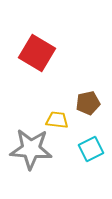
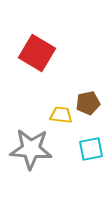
yellow trapezoid: moved 4 px right, 5 px up
cyan square: rotated 15 degrees clockwise
